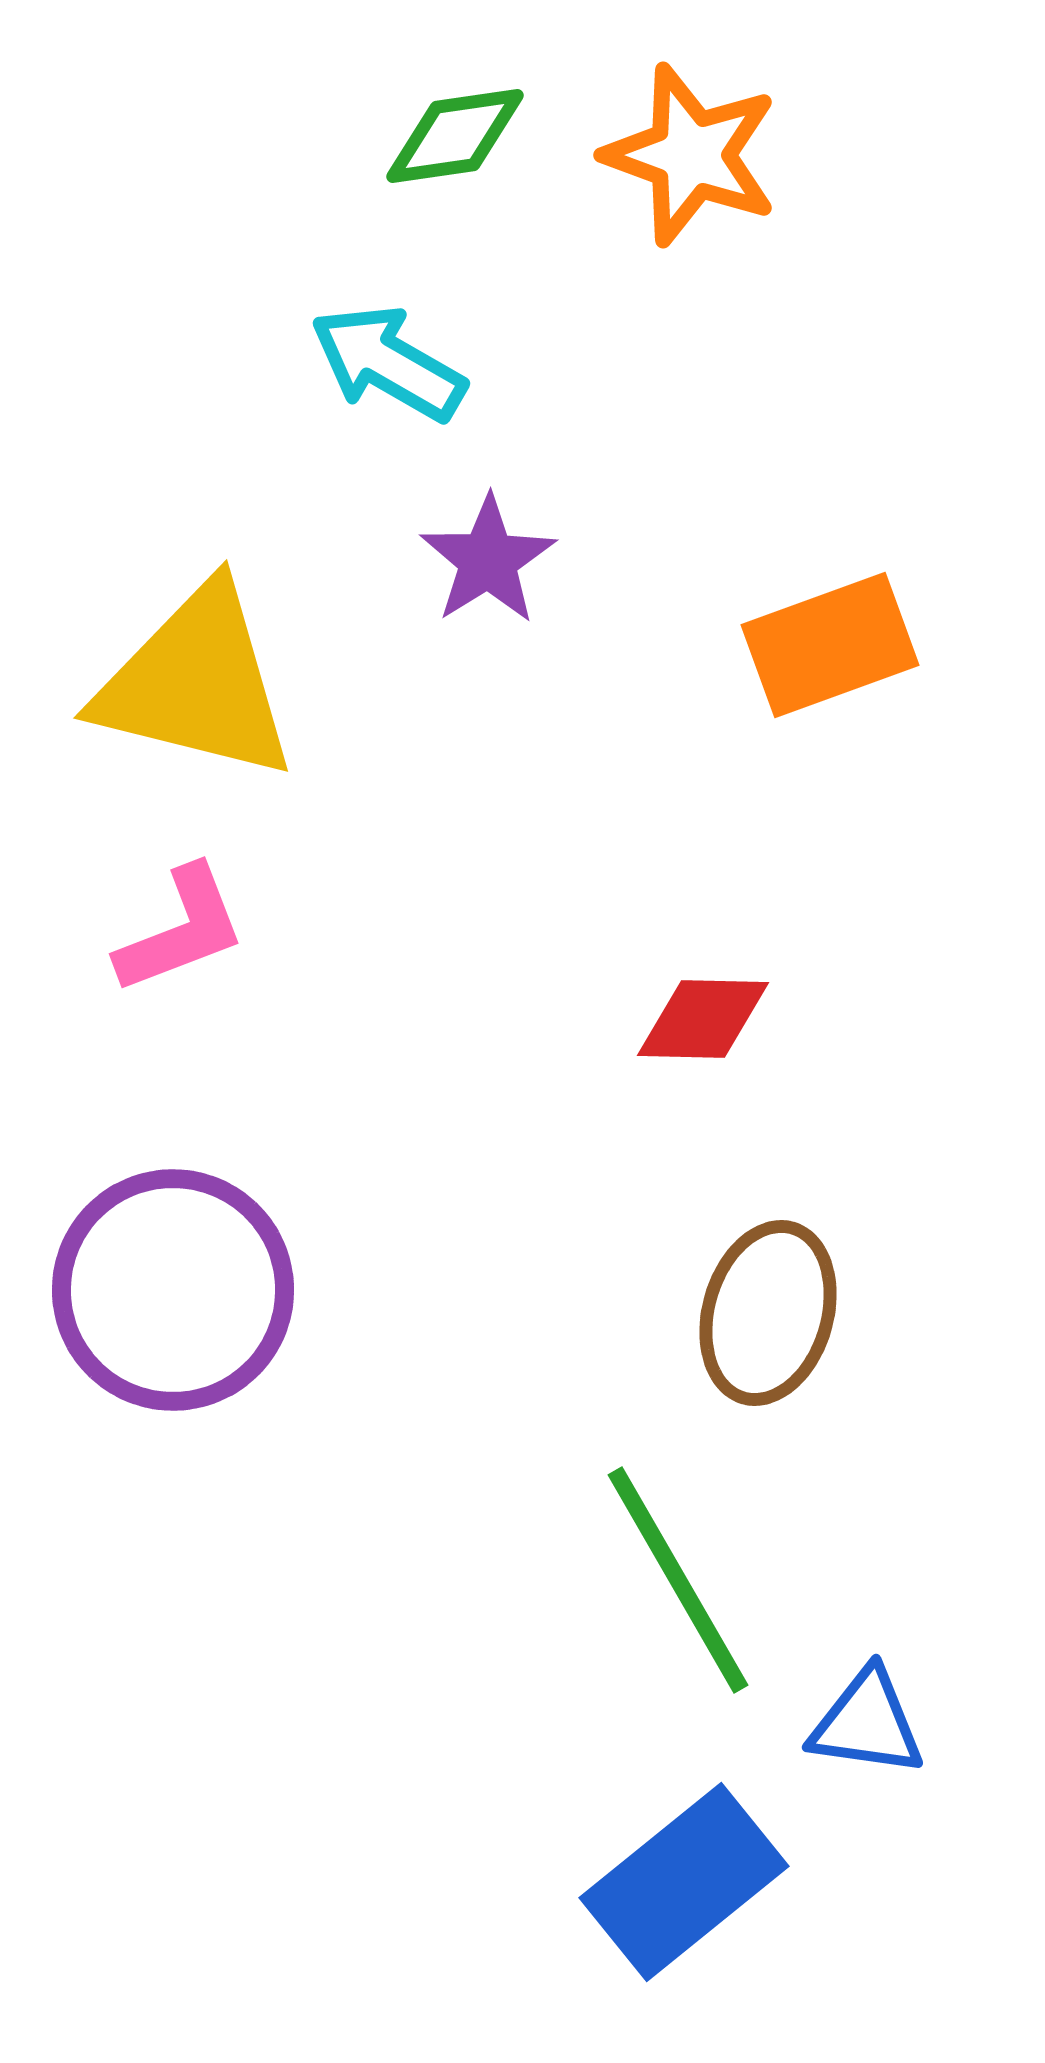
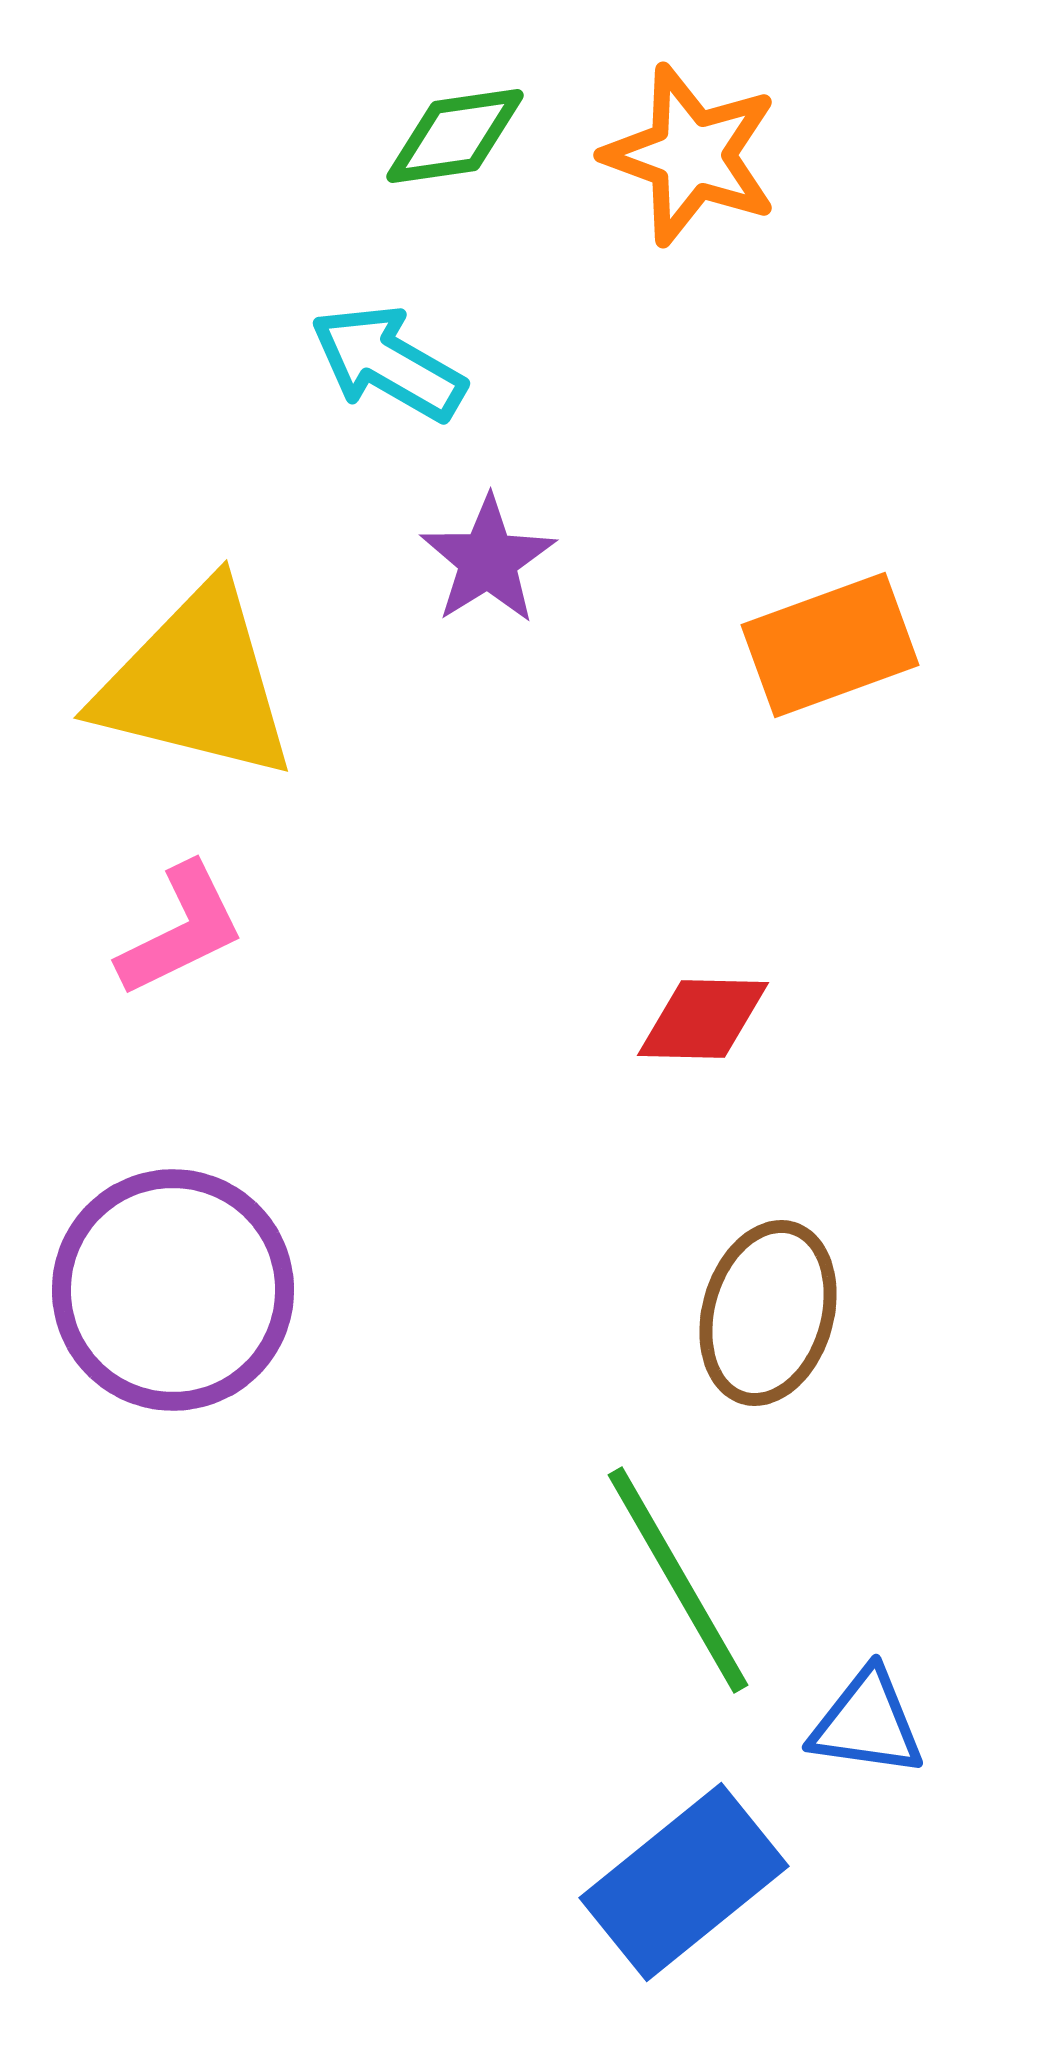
pink L-shape: rotated 5 degrees counterclockwise
